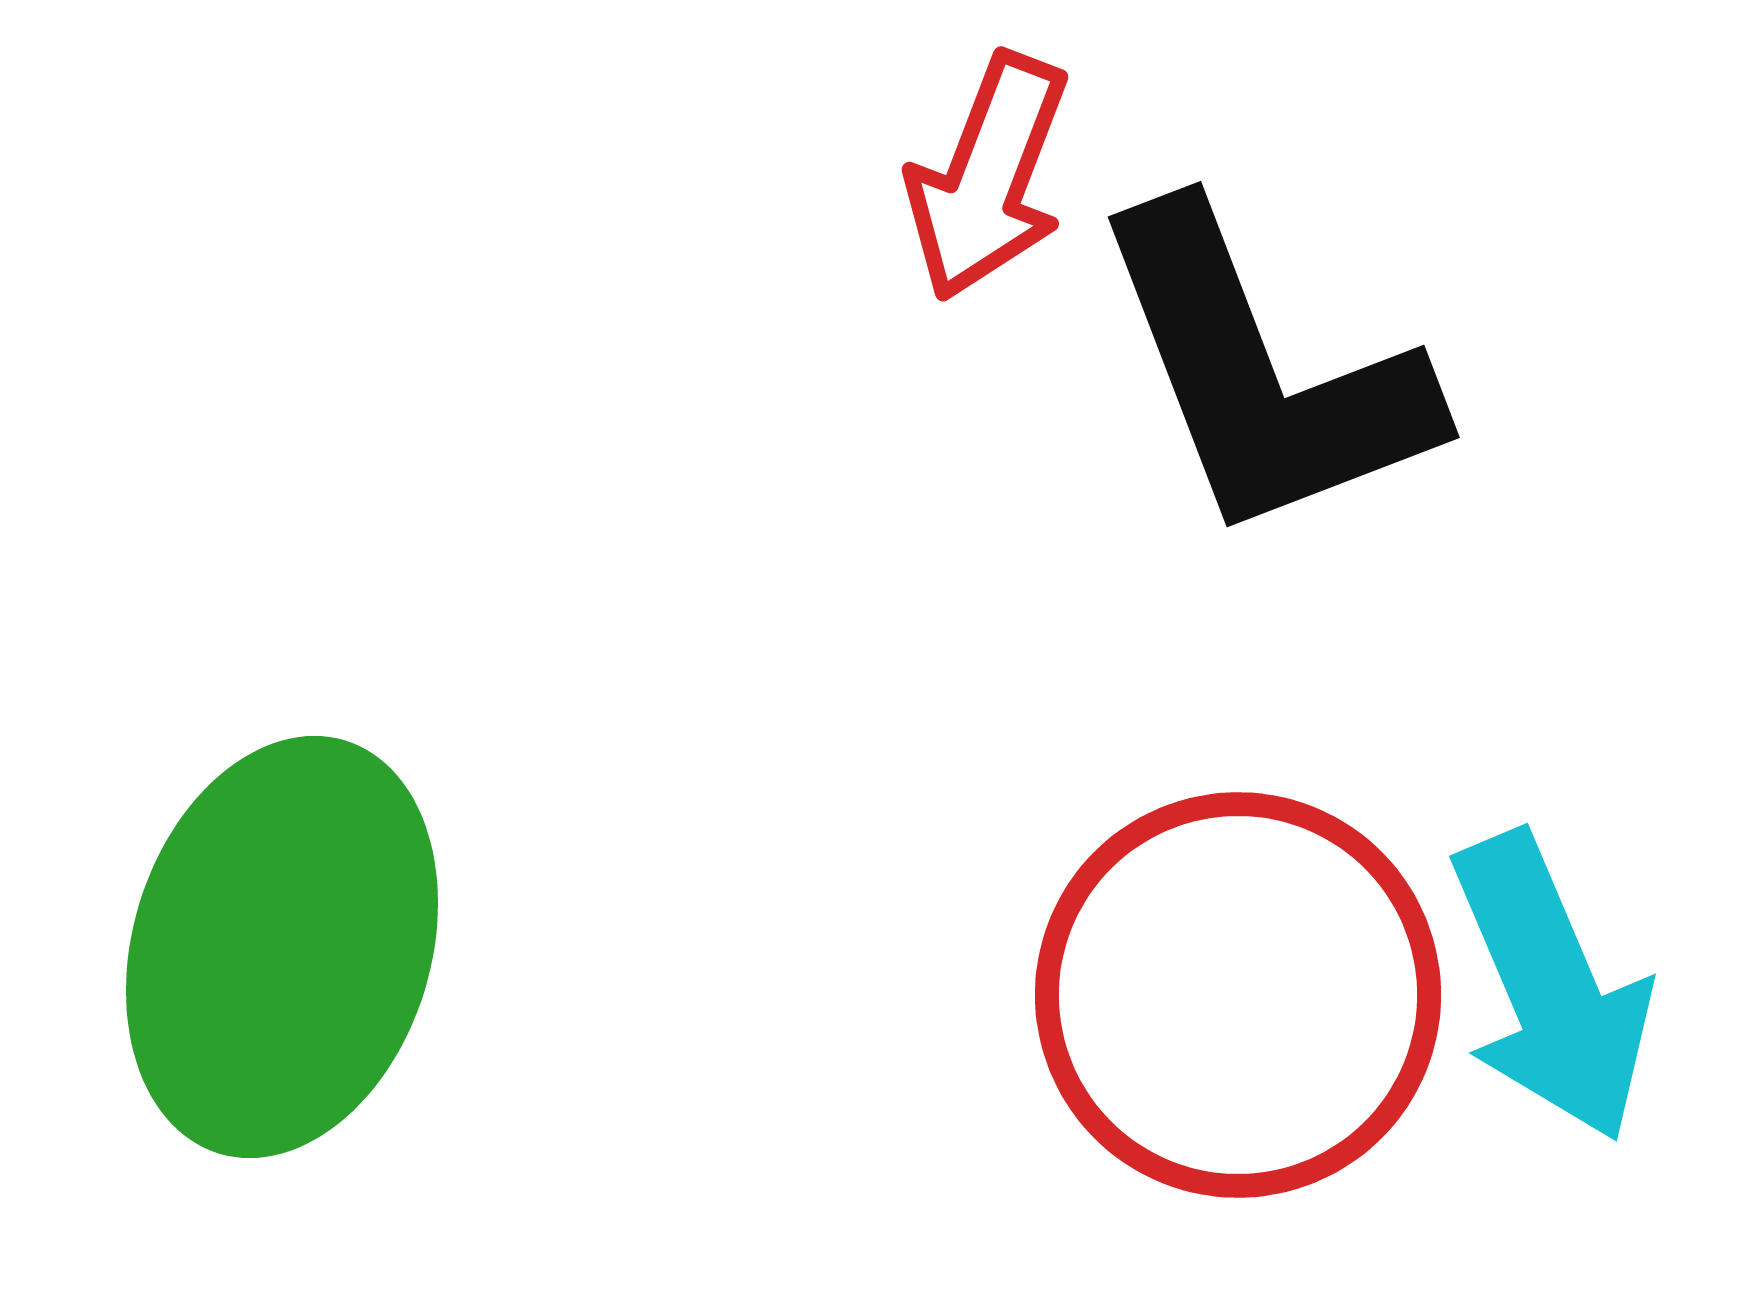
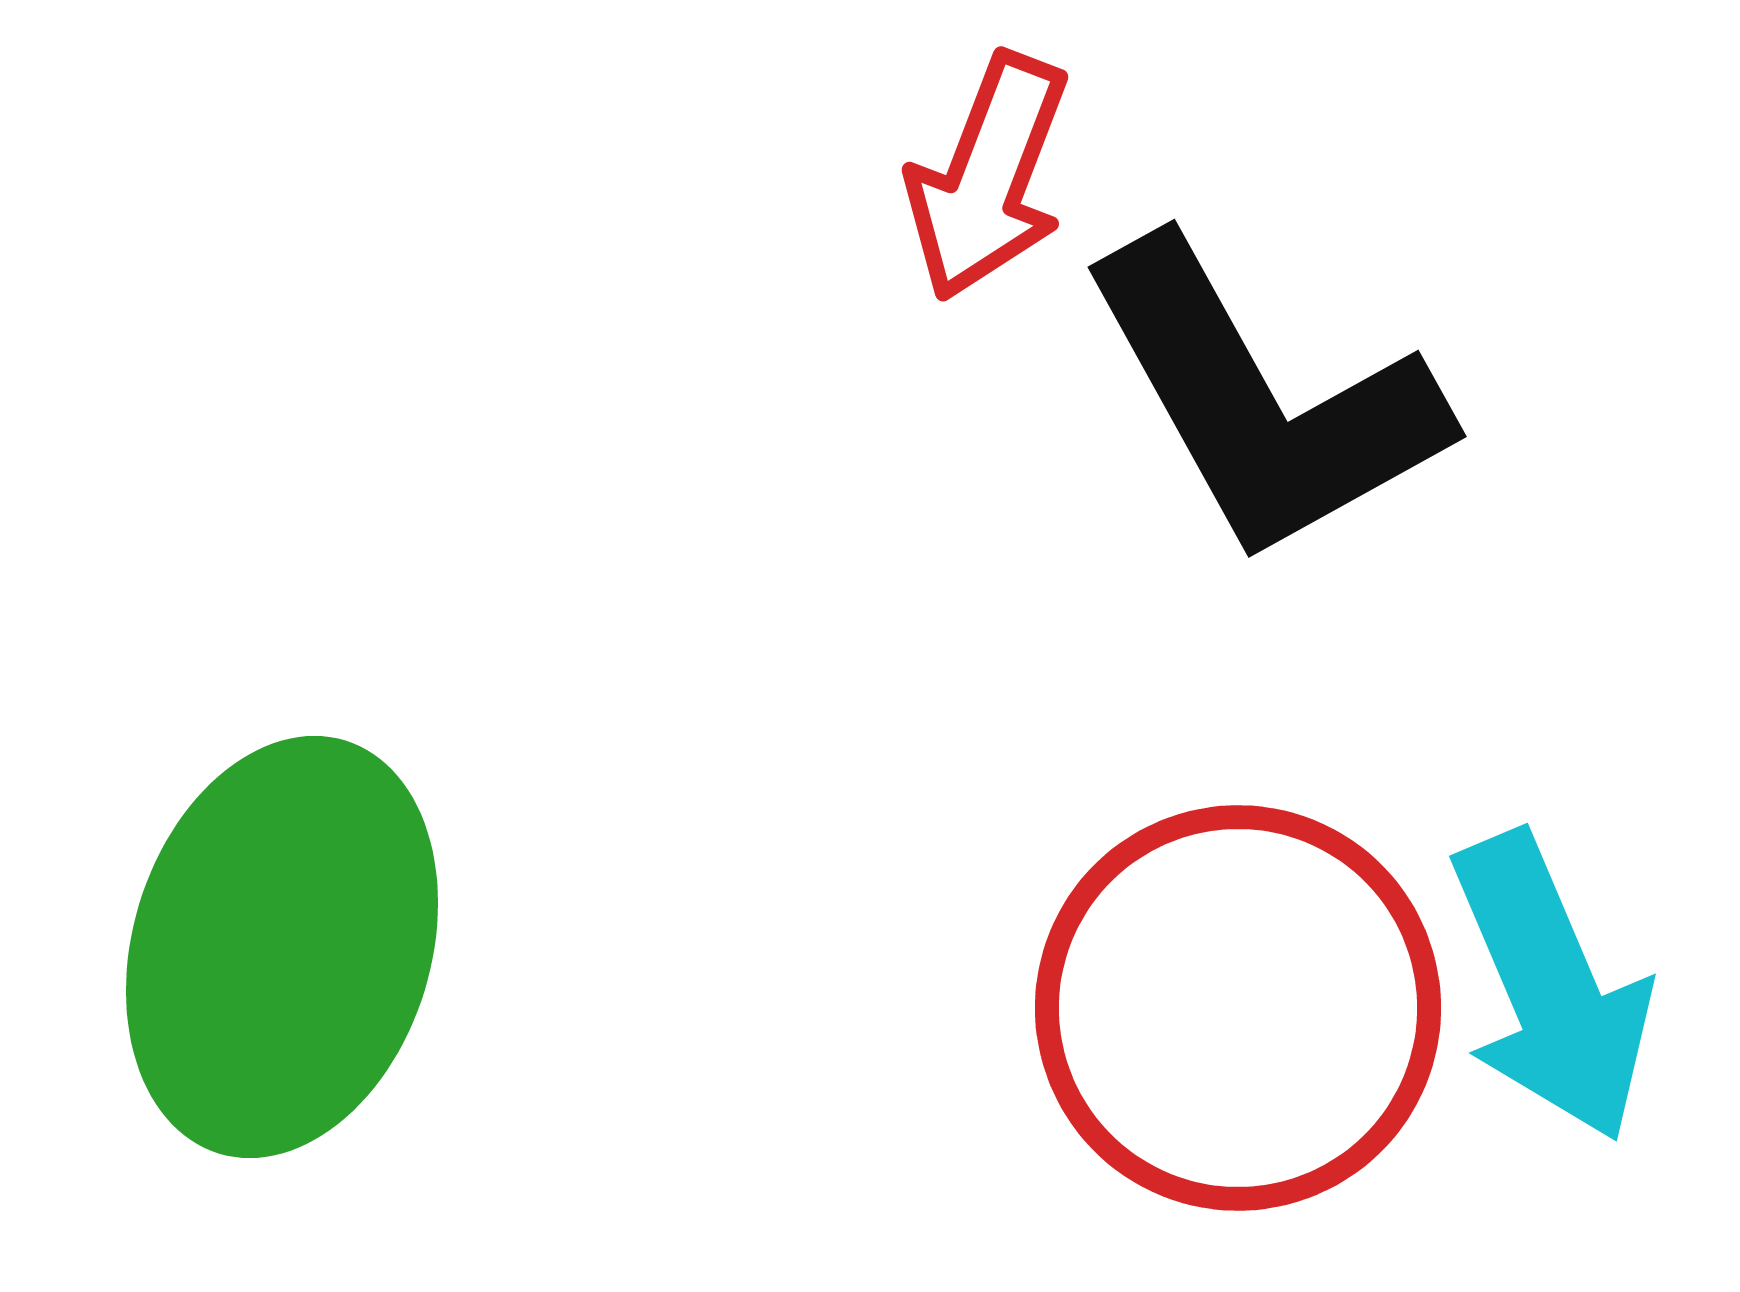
black L-shape: moved 27 px down; rotated 8 degrees counterclockwise
red circle: moved 13 px down
